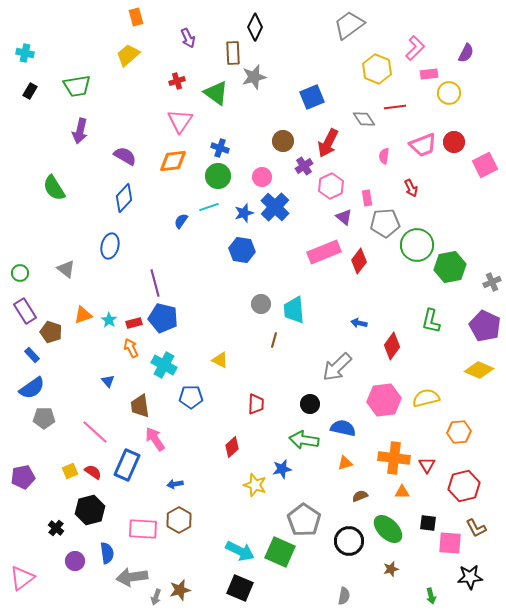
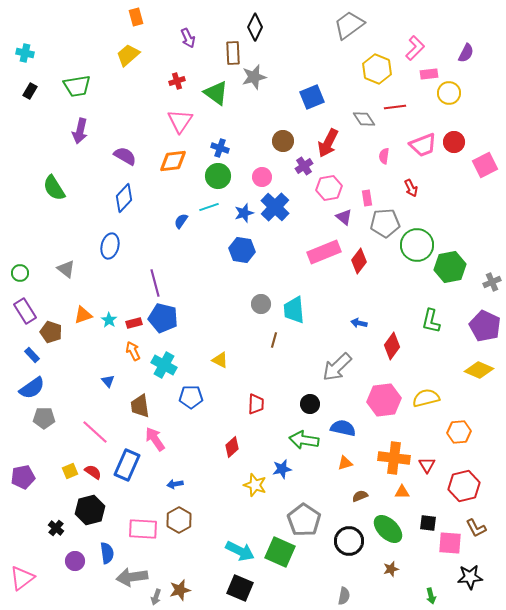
pink hexagon at (331, 186): moved 2 px left, 2 px down; rotated 15 degrees clockwise
orange arrow at (131, 348): moved 2 px right, 3 px down
